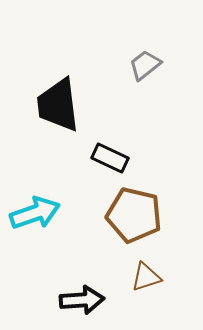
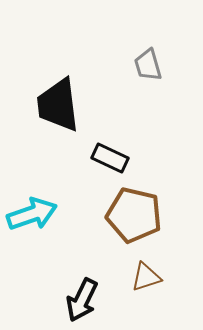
gray trapezoid: moved 3 px right; rotated 68 degrees counterclockwise
cyan arrow: moved 3 px left, 1 px down
black arrow: rotated 120 degrees clockwise
